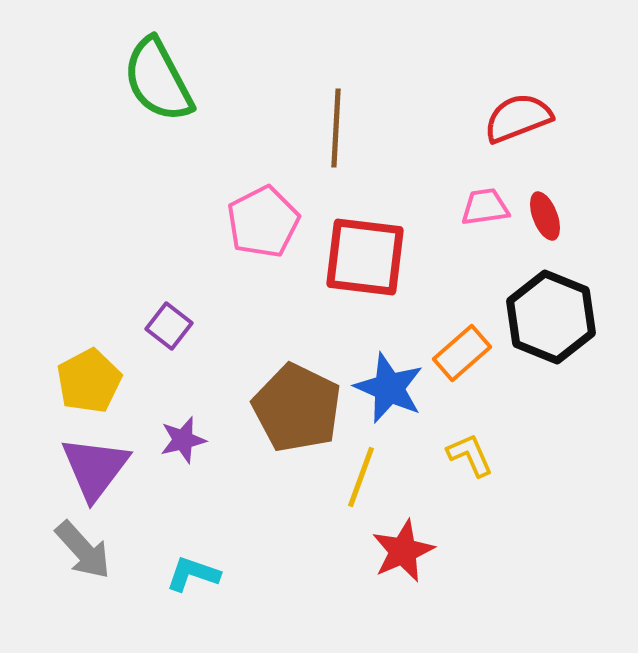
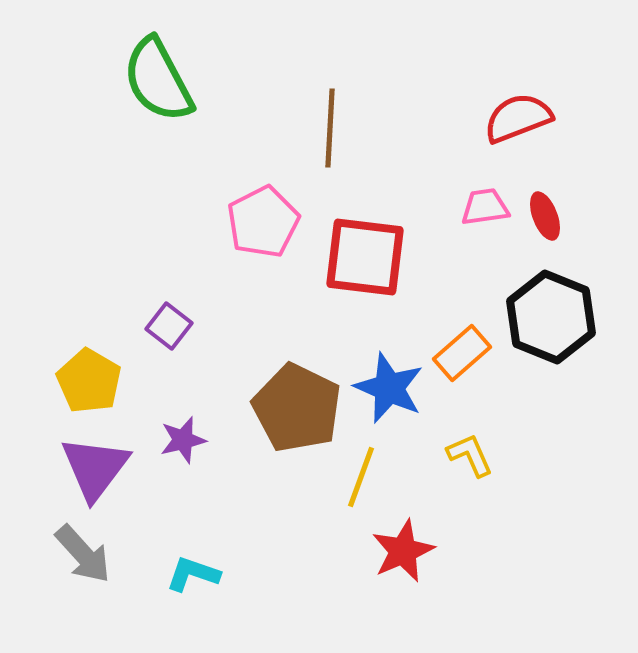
brown line: moved 6 px left
yellow pentagon: rotated 14 degrees counterclockwise
gray arrow: moved 4 px down
